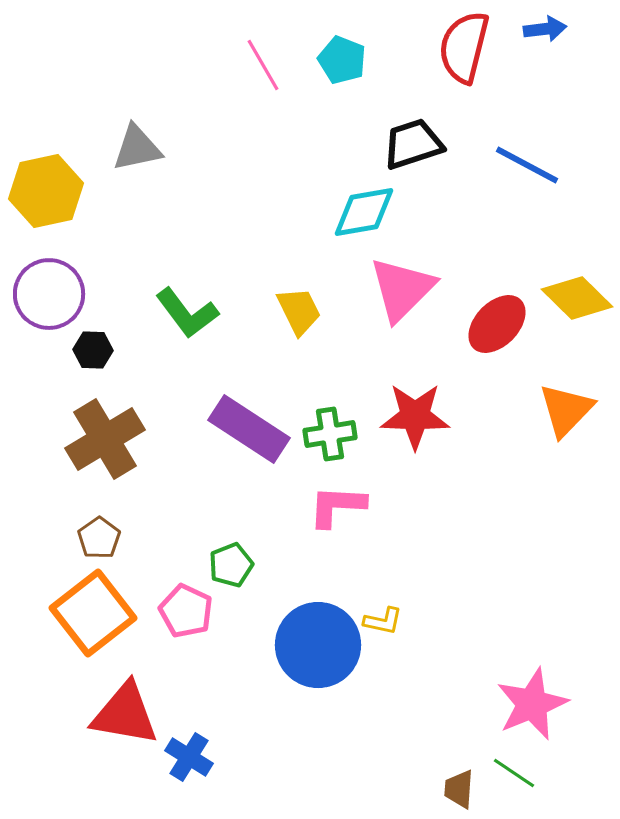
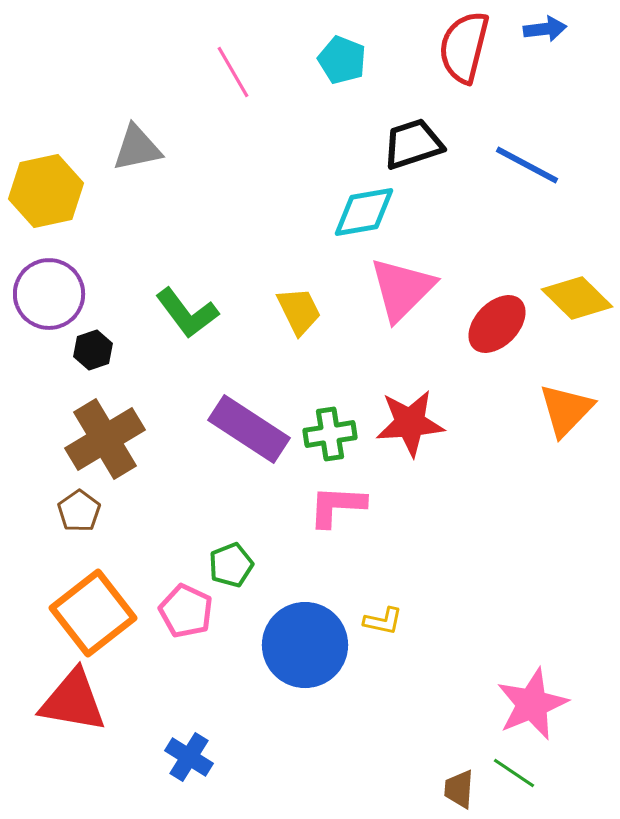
pink line: moved 30 px left, 7 px down
black hexagon: rotated 21 degrees counterclockwise
red star: moved 5 px left, 7 px down; rotated 6 degrees counterclockwise
brown pentagon: moved 20 px left, 27 px up
blue circle: moved 13 px left
red triangle: moved 52 px left, 13 px up
